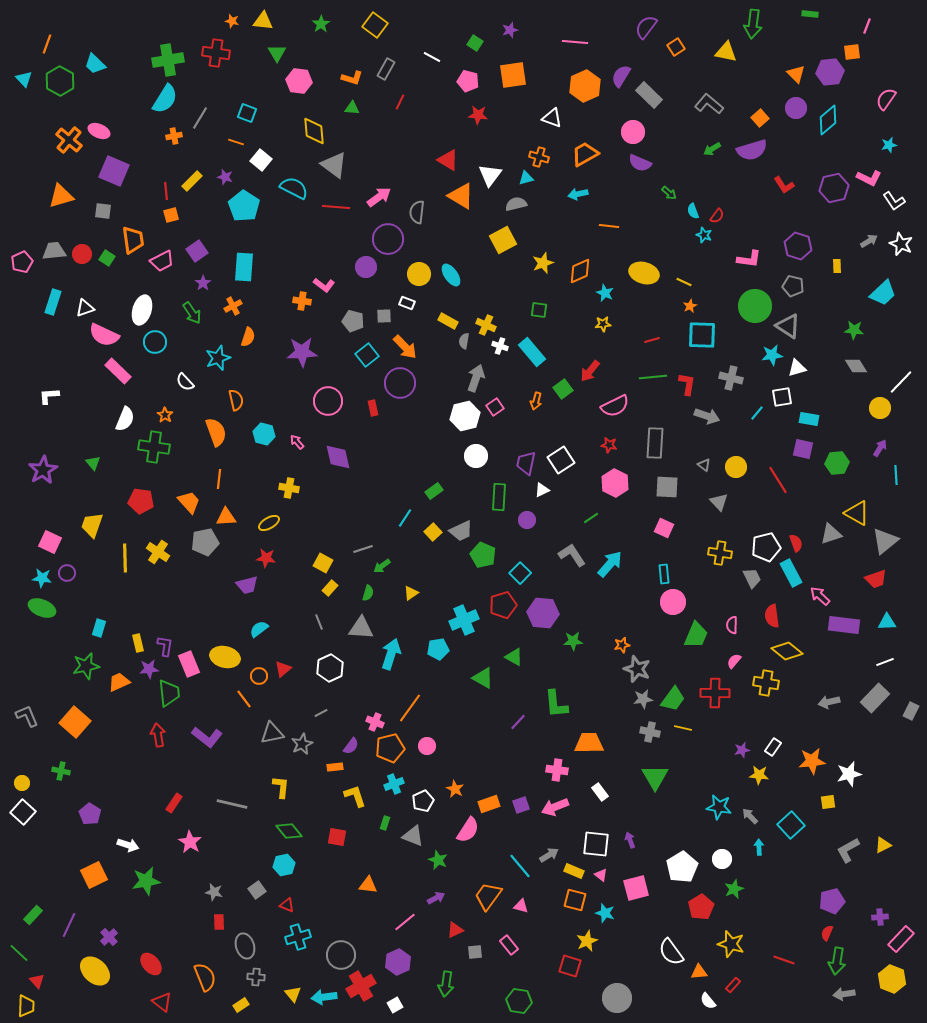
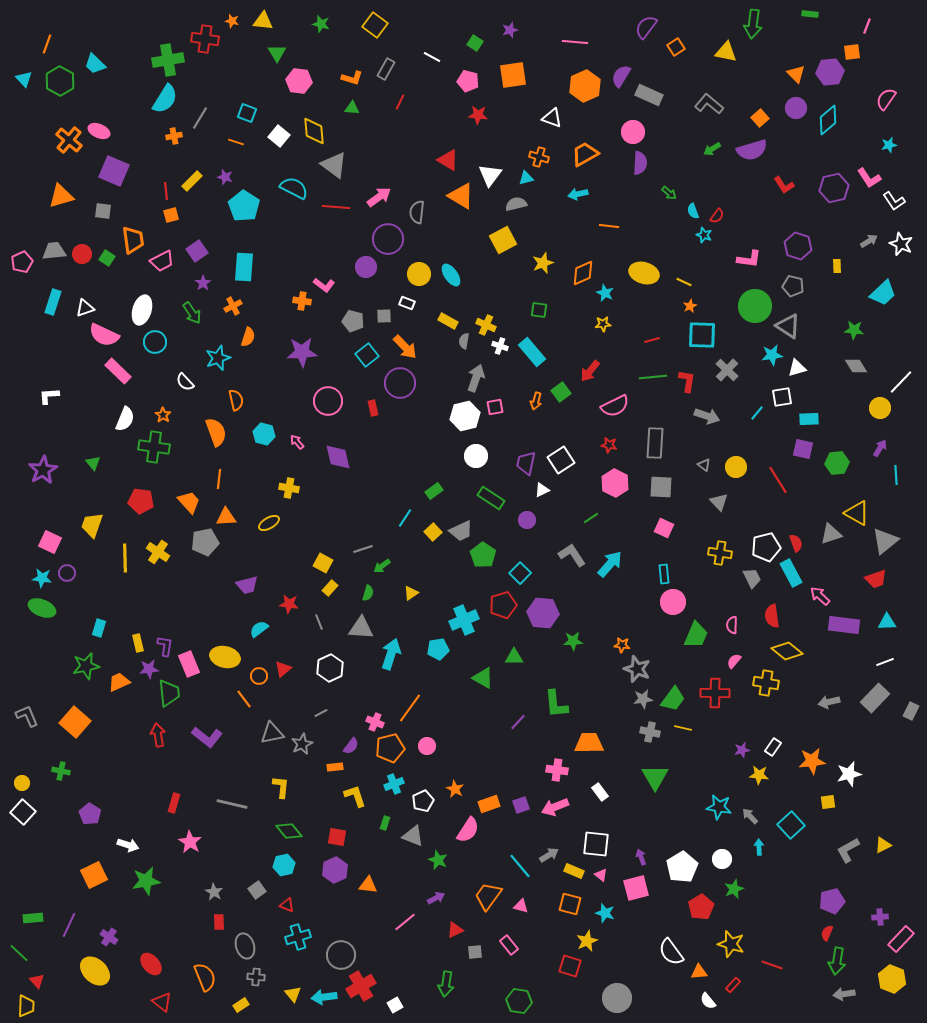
green star at (321, 24): rotated 24 degrees counterclockwise
red cross at (216, 53): moved 11 px left, 14 px up
gray rectangle at (649, 95): rotated 20 degrees counterclockwise
white square at (261, 160): moved 18 px right, 24 px up
purple semicircle at (640, 163): rotated 110 degrees counterclockwise
pink L-shape at (869, 178): rotated 30 degrees clockwise
orange diamond at (580, 271): moved 3 px right, 2 px down
gray cross at (731, 378): moved 4 px left, 8 px up; rotated 30 degrees clockwise
red L-shape at (687, 384): moved 3 px up
green square at (563, 389): moved 2 px left, 3 px down
pink square at (495, 407): rotated 24 degrees clockwise
orange star at (165, 415): moved 2 px left
cyan rectangle at (809, 419): rotated 12 degrees counterclockwise
gray square at (667, 487): moved 6 px left
green rectangle at (499, 497): moved 8 px left, 1 px down; rotated 60 degrees counterclockwise
green pentagon at (483, 555): rotated 10 degrees clockwise
red star at (266, 558): moved 23 px right, 46 px down
orange star at (622, 645): rotated 21 degrees clockwise
green triangle at (514, 657): rotated 30 degrees counterclockwise
red rectangle at (174, 803): rotated 18 degrees counterclockwise
purple arrow at (630, 840): moved 11 px right, 17 px down
gray star at (214, 892): rotated 18 degrees clockwise
orange square at (575, 900): moved 5 px left, 4 px down
green rectangle at (33, 915): moved 3 px down; rotated 42 degrees clockwise
purple cross at (109, 937): rotated 12 degrees counterclockwise
red line at (784, 960): moved 12 px left, 5 px down
purple hexagon at (398, 962): moved 63 px left, 92 px up
